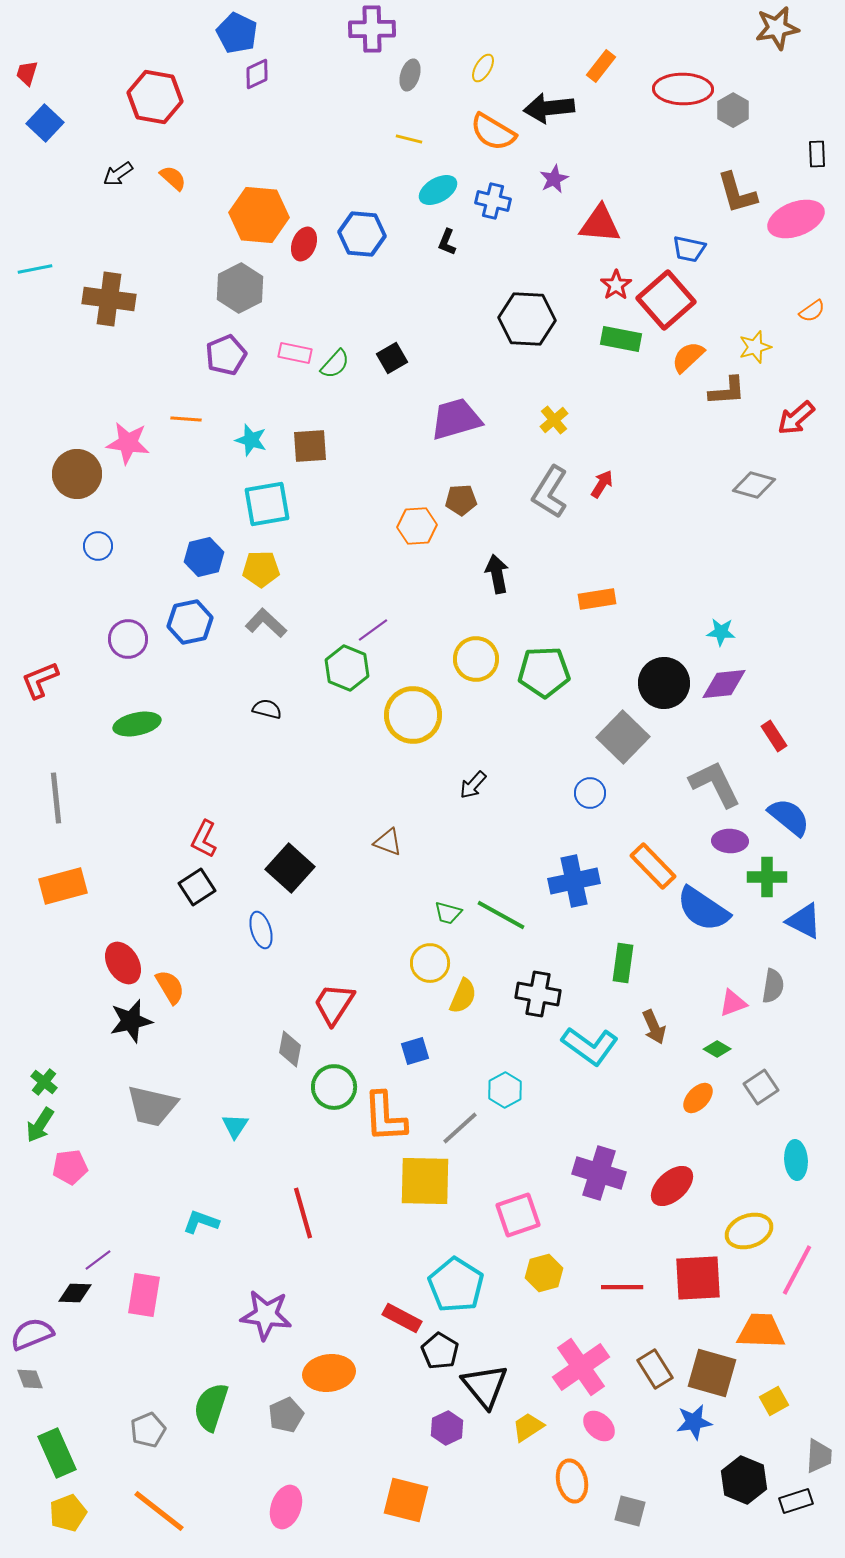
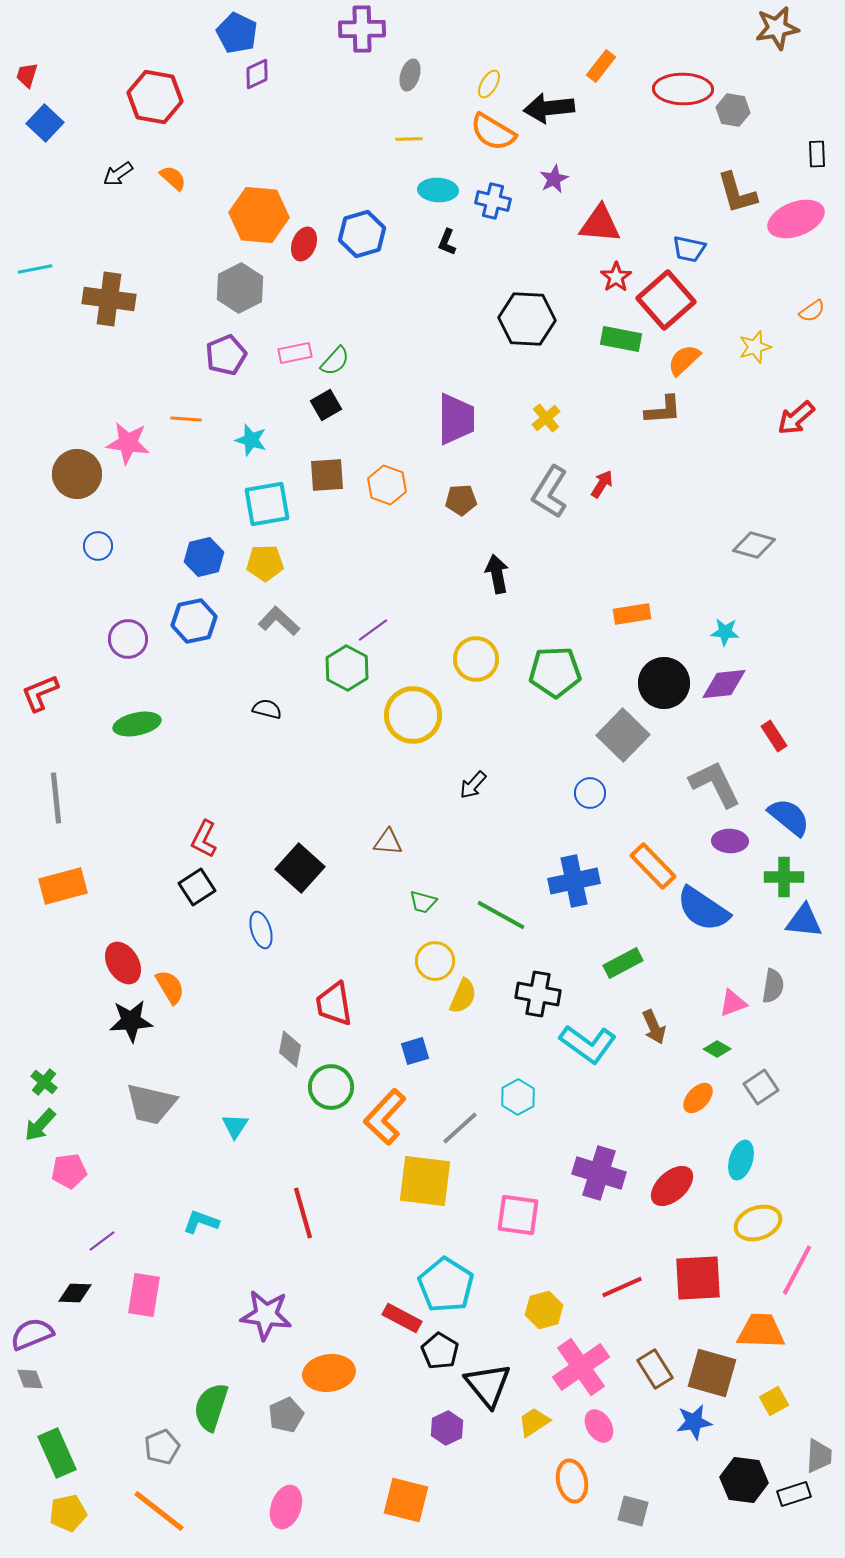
purple cross at (372, 29): moved 10 px left
yellow ellipse at (483, 68): moved 6 px right, 16 px down
red trapezoid at (27, 73): moved 2 px down
gray hexagon at (733, 110): rotated 20 degrees counterclockwise
yellow line at (409, 139): rotated 16 degrees counterclockwise
cyan ellipse at (438, 190): rotated 33 degrees clockwise
blue hexagon at (362, 234): rotated 21 degrees counterclockwise
red star at (616, 285): moved 8 px up
pink rectangle at (295, 353): rotated 24 degrees counterclockwise
orange semicircle at (688, 357): moved 4 px left, 3 px down
black square at (392, 358): moved 66 px left, 47 px down
green semicircle at (335, 364): moved 3 px up
brown L-shape at (727, 391): moved 64 px left, 19 px down
purple trapezoid at (456, 419): rotated 106 degrees clockwise
yellow cross at (554, 420): moved 8 px left, 2 px up
brown square at (310, 446): moved 17 px right, 29 px down
gray diamond at (754, 485): moved 60 px down
orange hexagon at (417, 526): moved 30 px left, 41 px up; rotated 24 degrees clockwise
yellow pentagon at (261, 569): moved 4 px right, 6 px up
orange rectangle at (597, 599): moved 35 px right, 15 px down
blue hexagon at (190, 622): moved 4 px right, 1 px up
gray L-shape at (266, 623): moved 13 px right, 2 px up
cyan star at (721, 632): moved 4 px right
green hexagon at (347, 668): rotated 6 degrees clockwise
green pentagon at (544, 672): moved 11 px right
red L-shape at (40, 680): moved 13 px down
gray square at (623, 737): moved 2 px up
brown triangle at (388, 842): rotated 16 degrees counterclockwise
black square at (290, 868): moved 10 px right
green cross at (767, 877): moved 17 px right
green trapezoid at (448, 913): moved 25 px left, 11 px up
blue triangle at (804, 921): rotated 21 degrees counterclockwise
yellow circle at (430, 963): moved 5 px right, 2 px up
green rectangle at (623, 963): rotated 54 degrees clockwise
red trapezoid at (334, 1004): rotated 42 degrees counterclockwise
black star at (131, 1021): rotated 9 degrees clockwise
cyan L-shape at (590, 1046): moved 2 px left, 2 px up
green circle at (334, 1087): moved 3 px left
cyan hexagon at (505, 1090): moved 13 px right, 7 px down
gray trapezoid at (152, 1106): moved 1 px left, 2 px up
orange L-shape at (385, 1117): rotated 46 degrees clockwise
green arrow at (40, 1125): rotated 9 degrees clockwise
cyan ellipse at (796, 1160): moved 55 px left; rotated 21 degrees clockwise
pink pentagon at (70, 1167): moved 1 px left, 4 px down
yellow square at (425, 1181): rotated 6 degrees clockwise
pink square at (518, 1215): rotated 27 degrees clockwise
yellow ellipse at (749, 1231): moved 9 px right, 8 px up
purple line at (98, 1260): moved 4 px right, 19 px up
yellow hexagon at (544, 1273): moved 37 px down
cyan pentagon at (456, 1285): moved 10 px left
red line at (622, 1287): rotated 24 degrees counterclockwise
black triangle at (485, 1386): moved 3 px right, 1 px up
pink ellipse at (599, 1426): rotated 16 degrees clockwise
yellow trapezoid at (528, 1427): moved 6 px right, 5 px up
gray pentagon at (148, 1430): moved 14 px right, 17 px down
black hexagon at (744, 1480): rotated 15 degrees counterclockwise
black rectangle at (796, 1501): moved 2 px left, 7 px up
gray square at (630, 1511): moved 3 px right
yellow pentagon at (68, 1513): rotated 9 degrees clockwise
